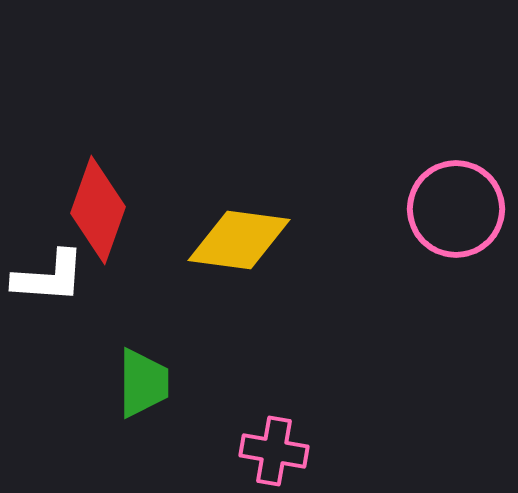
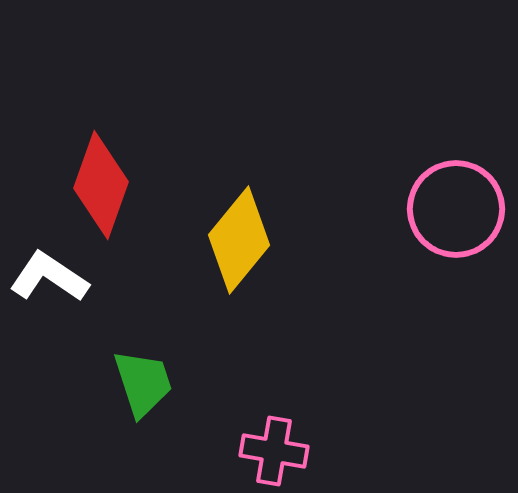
red diamond: moved 3 px right, 25 px up
yellow diamond: rotated 58 degrees counterclockwise
white L-shape: rotated 150 degrees counterclockwise
green trapezoid: rotated 18 degrees counterclockwise
